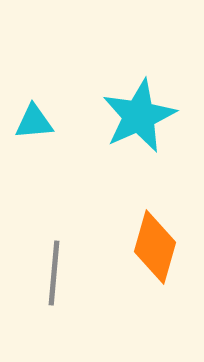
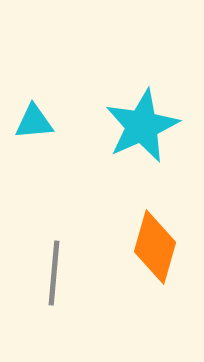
cyan star: moved 3 px right, 10 px down
